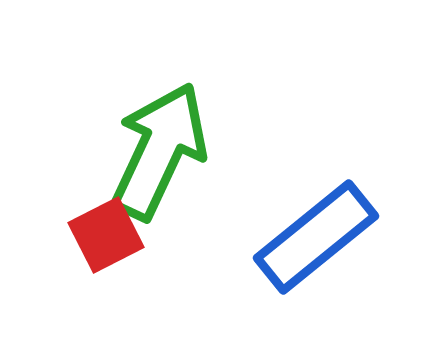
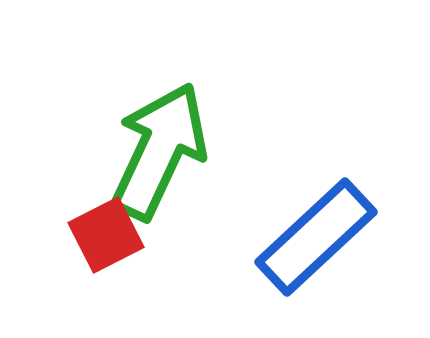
blue rectangle: rotated 4 degrees counterclockwise
